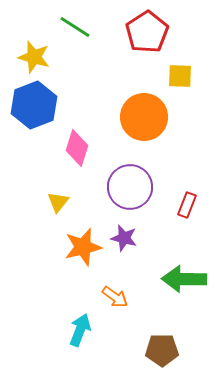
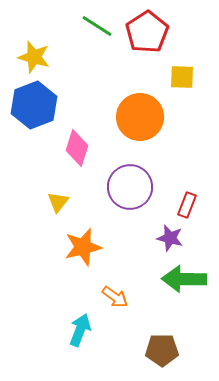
green line: moved 22 px right, 1 px up
yellow square: moved 2 px right, 1 px down
orange circle: moved 4 px left
purple star: moved 46 px right
